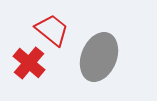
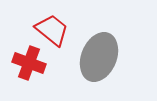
red cross: rotated 20 degrees counterclockwise
